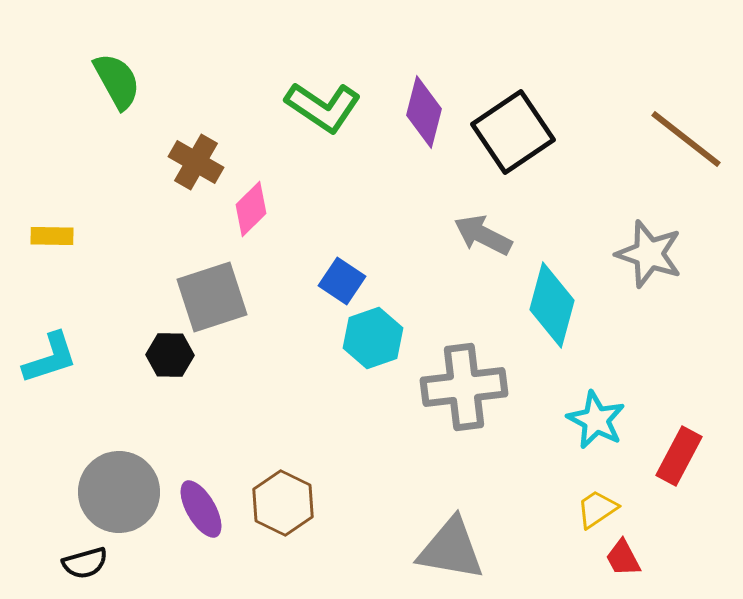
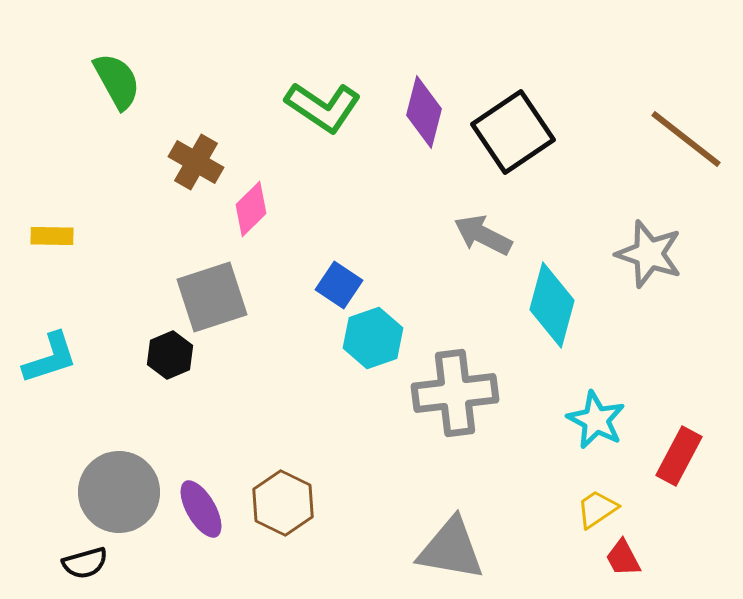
blue square: moved 3 px left, 4 px down
black hexagon: rotated 24 degrees counterclockwise
gray cross: moved 9 px left, 6 px down
